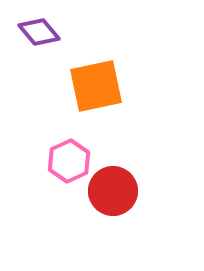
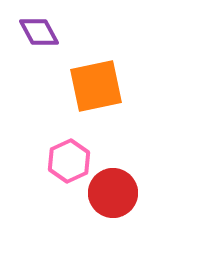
purple diamond: rotated 12 degrees clockwise
red circle: moved 2 px down
